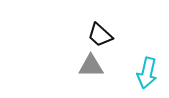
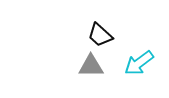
cyan arrow: moved 8 px left, 10 px up; rotated 40 degrees clockwise
